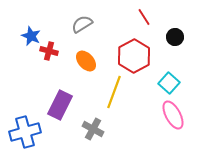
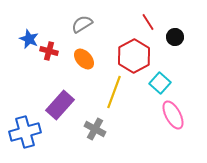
red line: moved 4 px right, 5 px down
blue star: moved 2 px left, 3 px down
orange ellipse: moved 2 px left, 2 px up
cyan square: moved 9 px left
purple rectangle: rotated 16 degrees clockwise
gray cross: moved 2 px right
